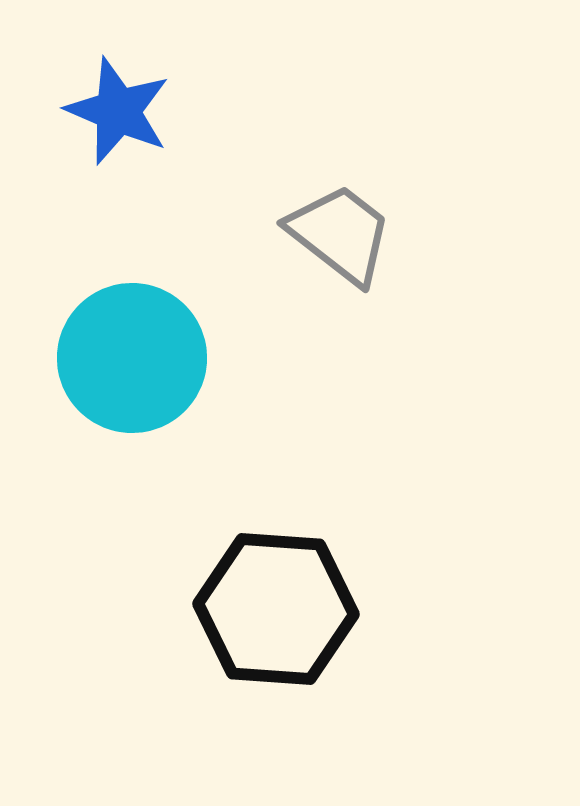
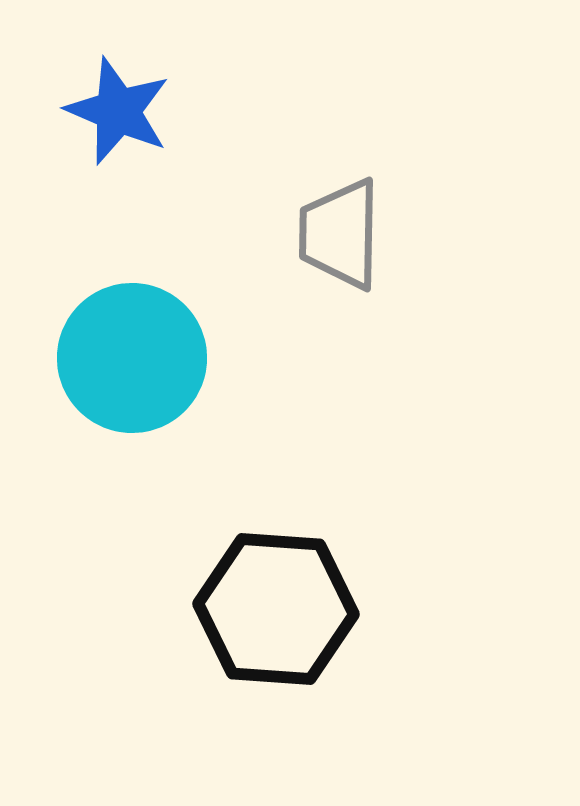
gray trapezoid: rotated 127 degrees counterclockwise
